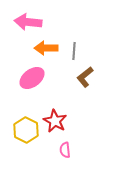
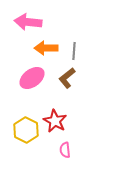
brown L-shape: moved 18 px left, 1 px down
